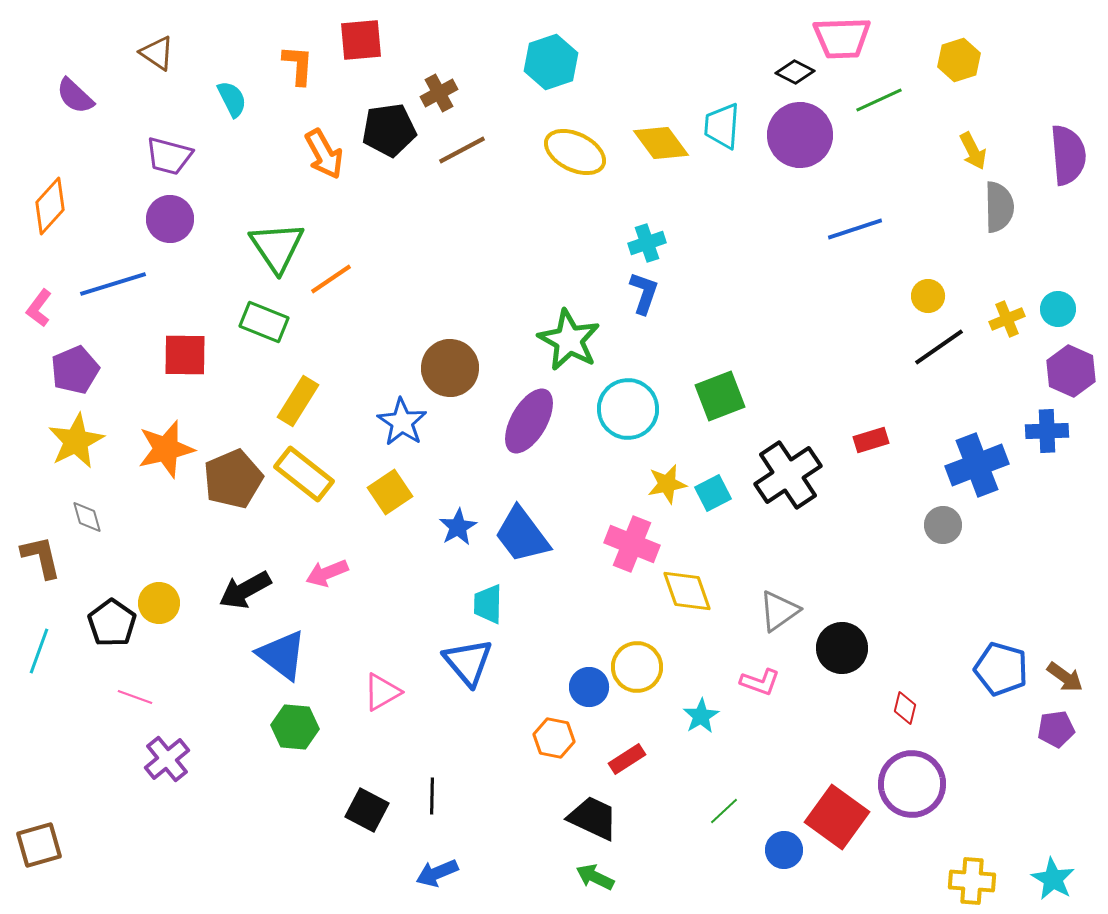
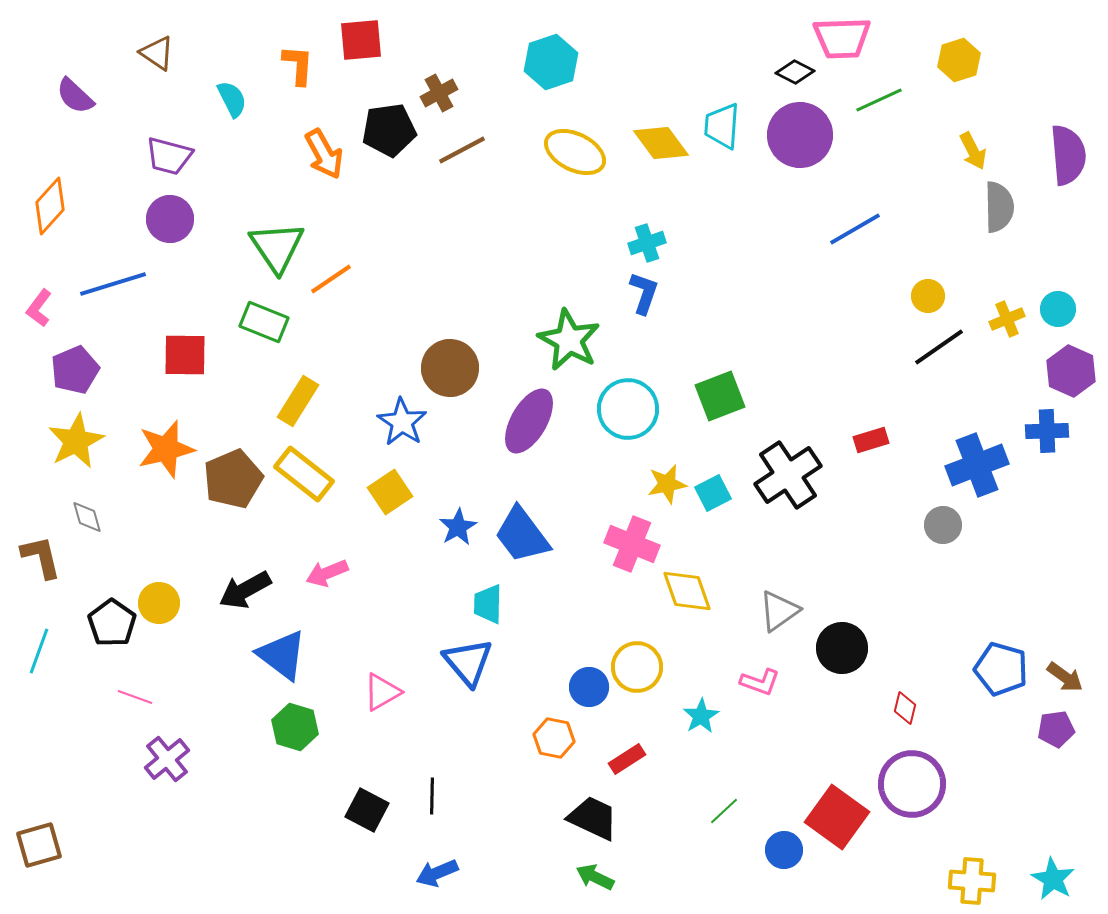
blue line at (855, 229): rotated 12 degrees counterclockwise
green hexagon at (295, 727): rotated 12 degrees clockwise
